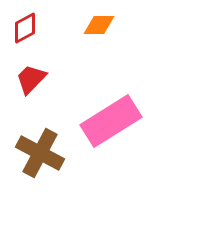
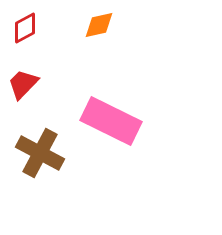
orange diamond: rotated 12 degrees counterclockwise
red trapezoid: moved 8 px left, 5 px down
pink rectangle: rotated 58 degrees clockwise
